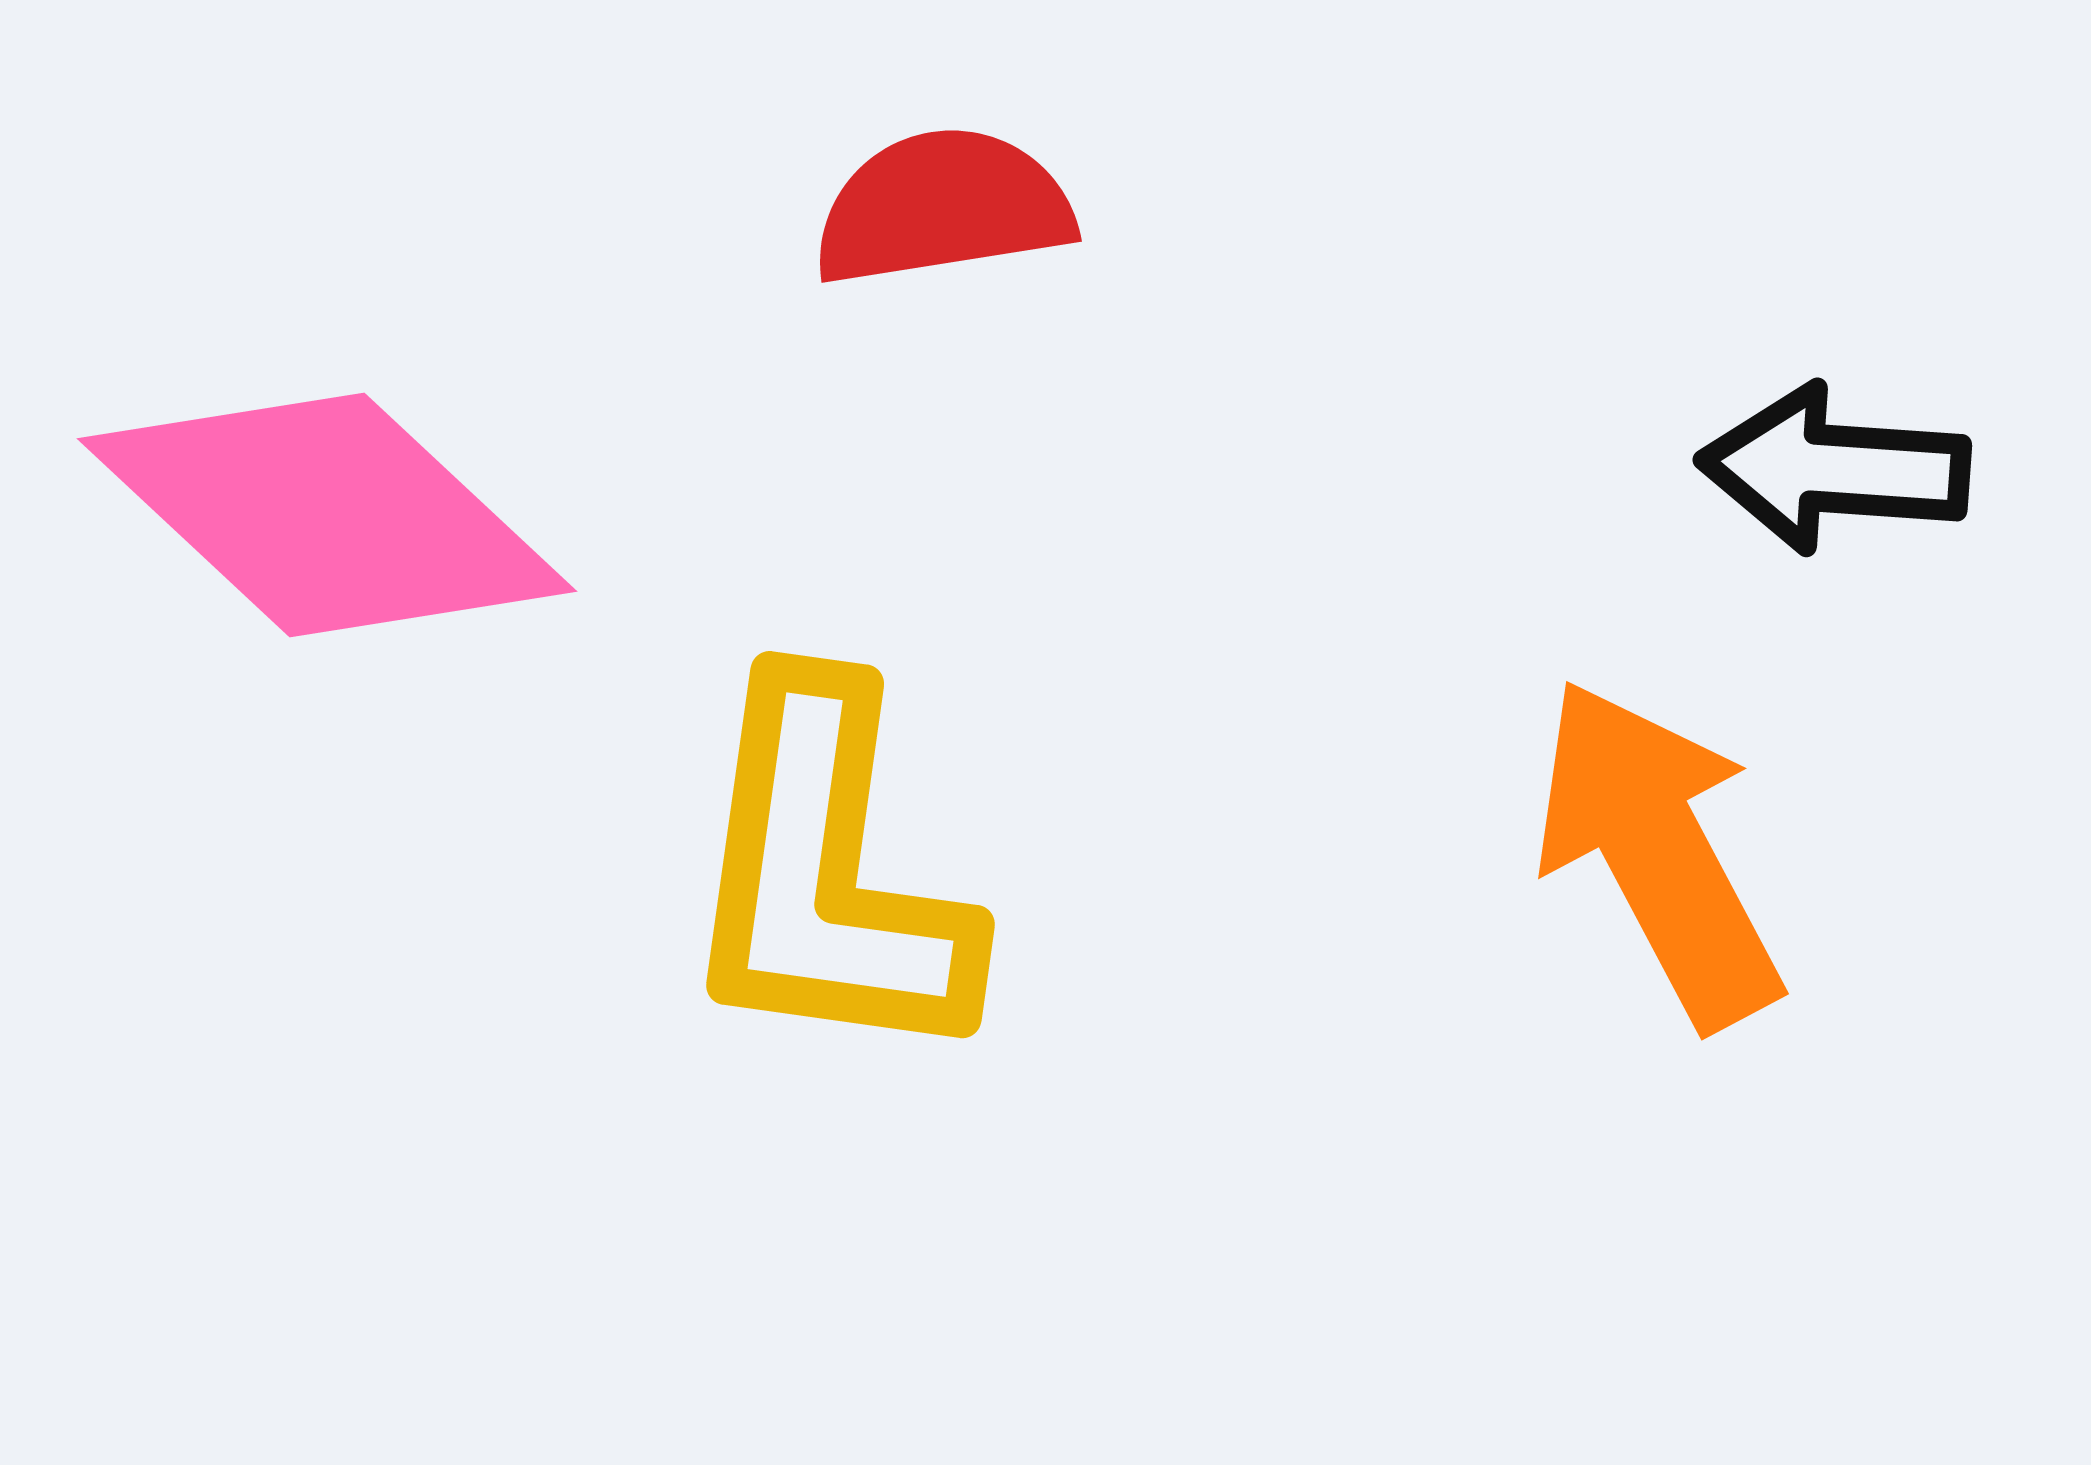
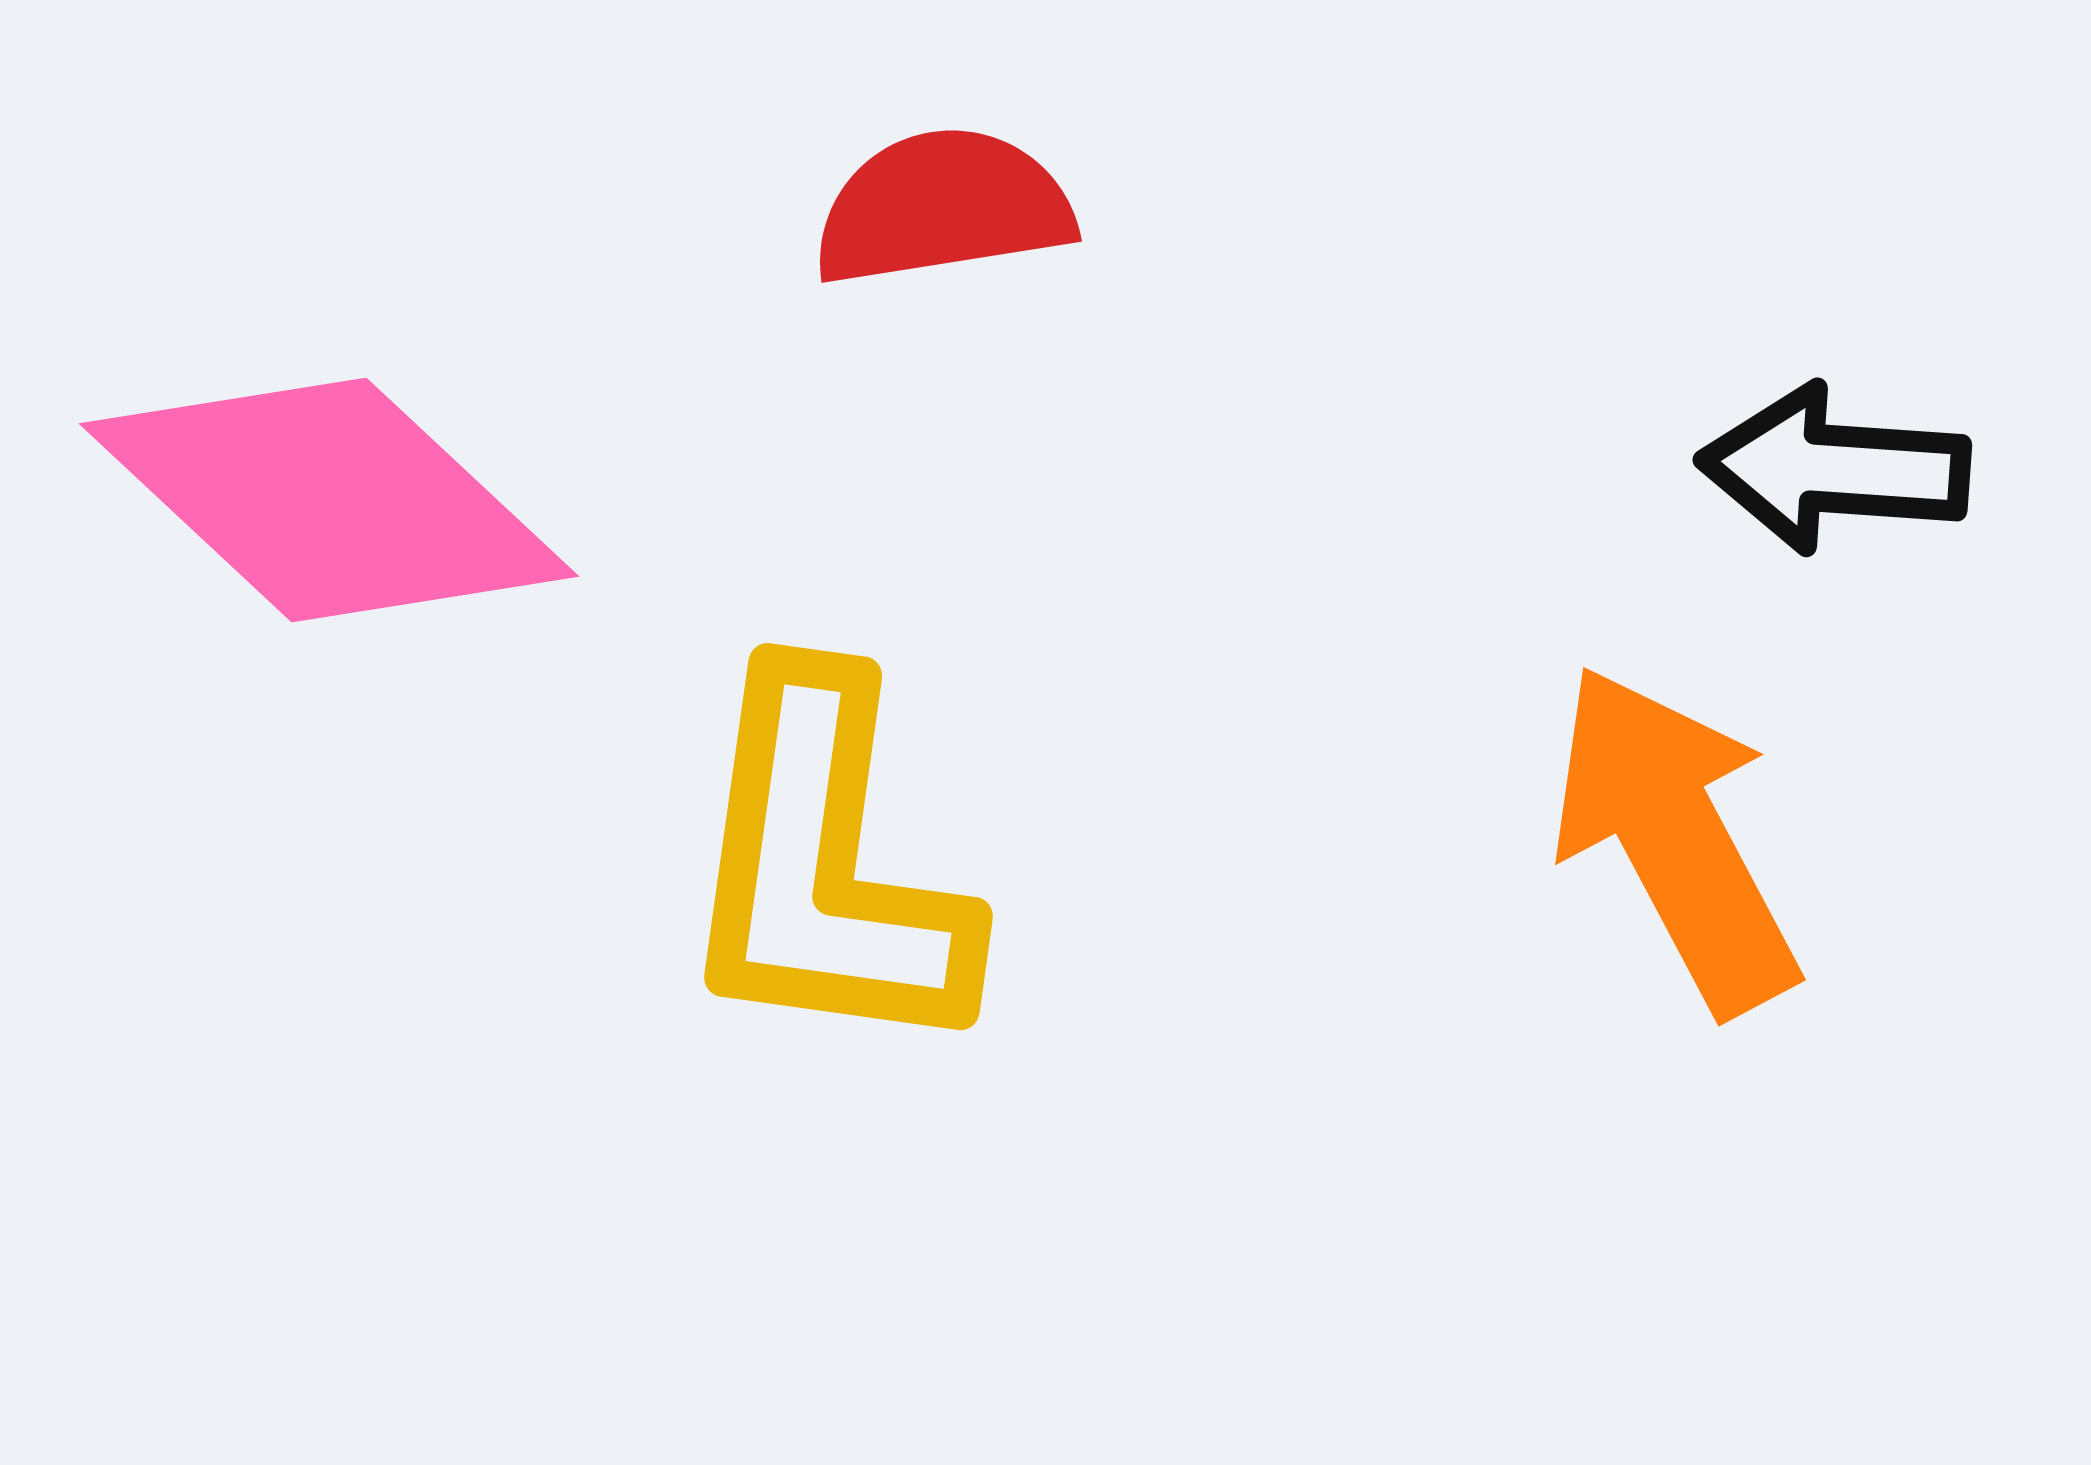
pink diamond: moved 2 px right, 15 px up
orange arrow: moved 17 px right, 14 px up
yellow L-shape: moved 2 px left, 8 px up
